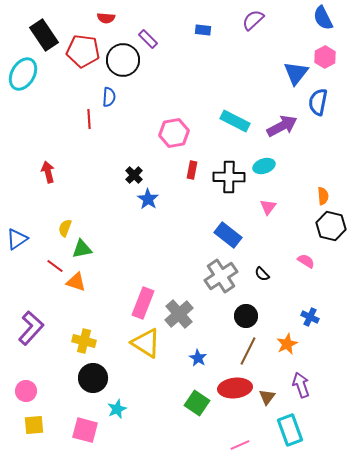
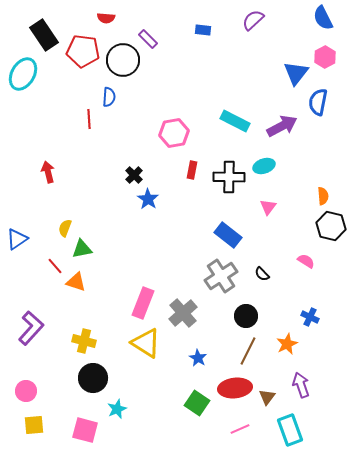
red line at (55, 266): rotated 12 degrees clockwise
gray cross at (179, 314): moved 4 px right, 1 px up
pink line at (240, 445): moved 16 px up
